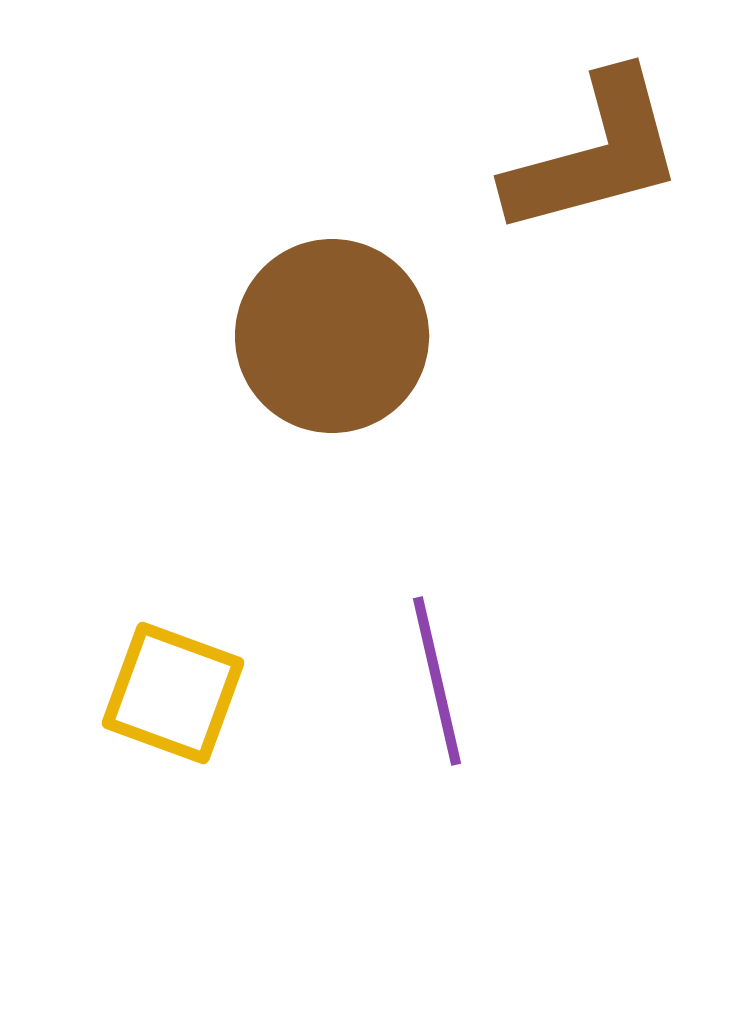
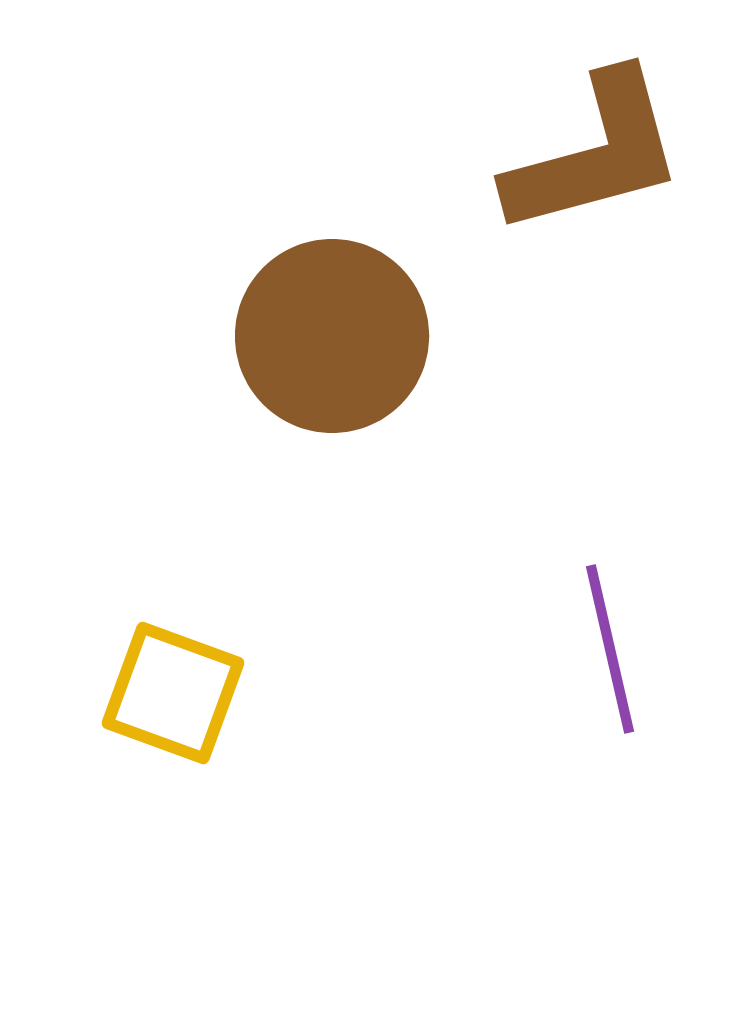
purple line: moved 173 px right, 32 px up
